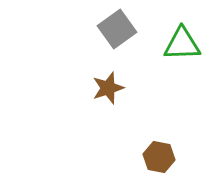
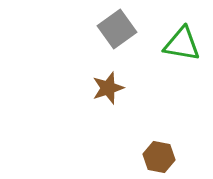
green triangle: rotated 12 degrees clockwise
